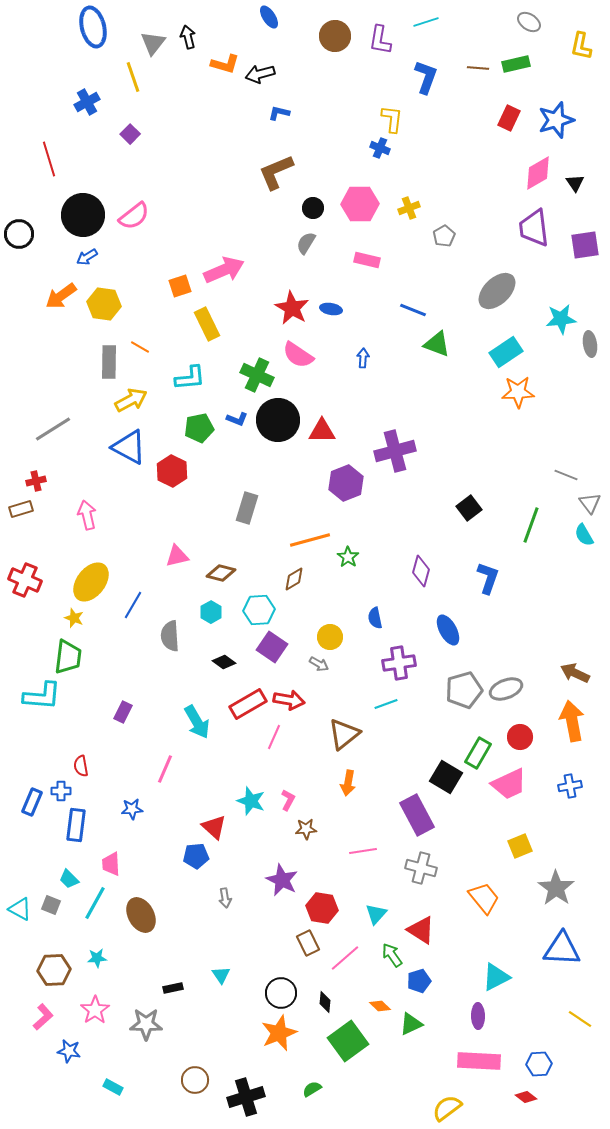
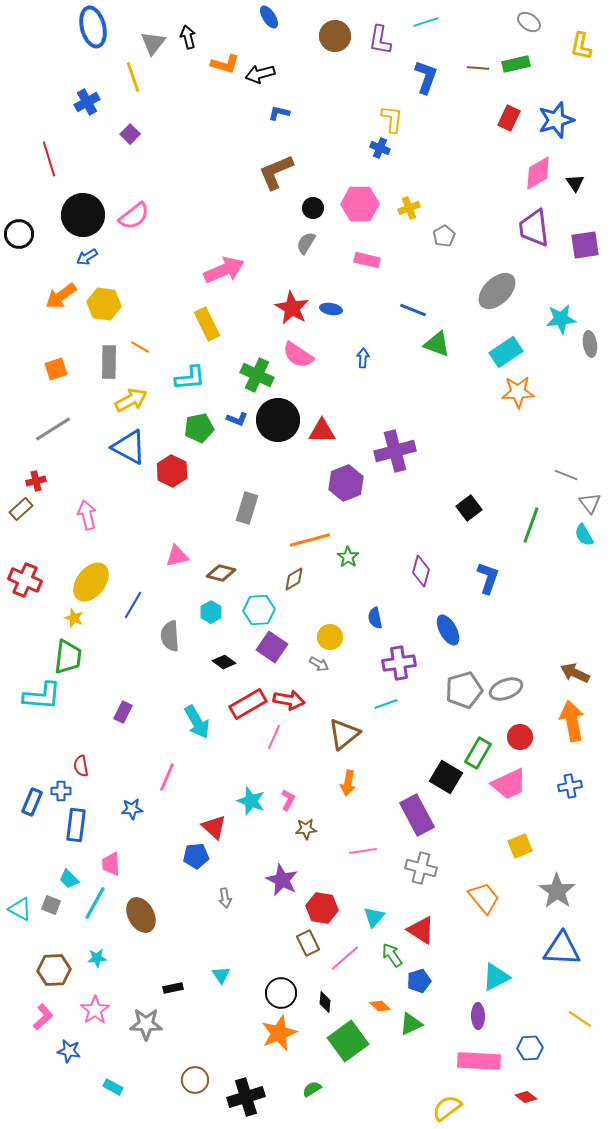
orange square at (180, 286): moved 124 px left, 83 px down
brown rectangle at (21, 509): rotated 25 degrees counterclockwise
pink line at (165, 769): moved 2 px right, 8 px down
gray star at (556, 888): moved 1 px right, 3 px down
cyan triangle at (376, 914): moved 2 px left, 3 px down
blue hexagon at (539, 1064): moved 9 px left, 16 px up
